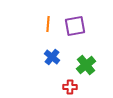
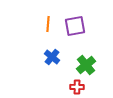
red cross: moved 7 px right
